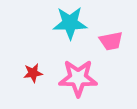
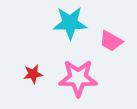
pink trapezoid: rotated 40 degrees clockwise
red star: moved 1 px down
